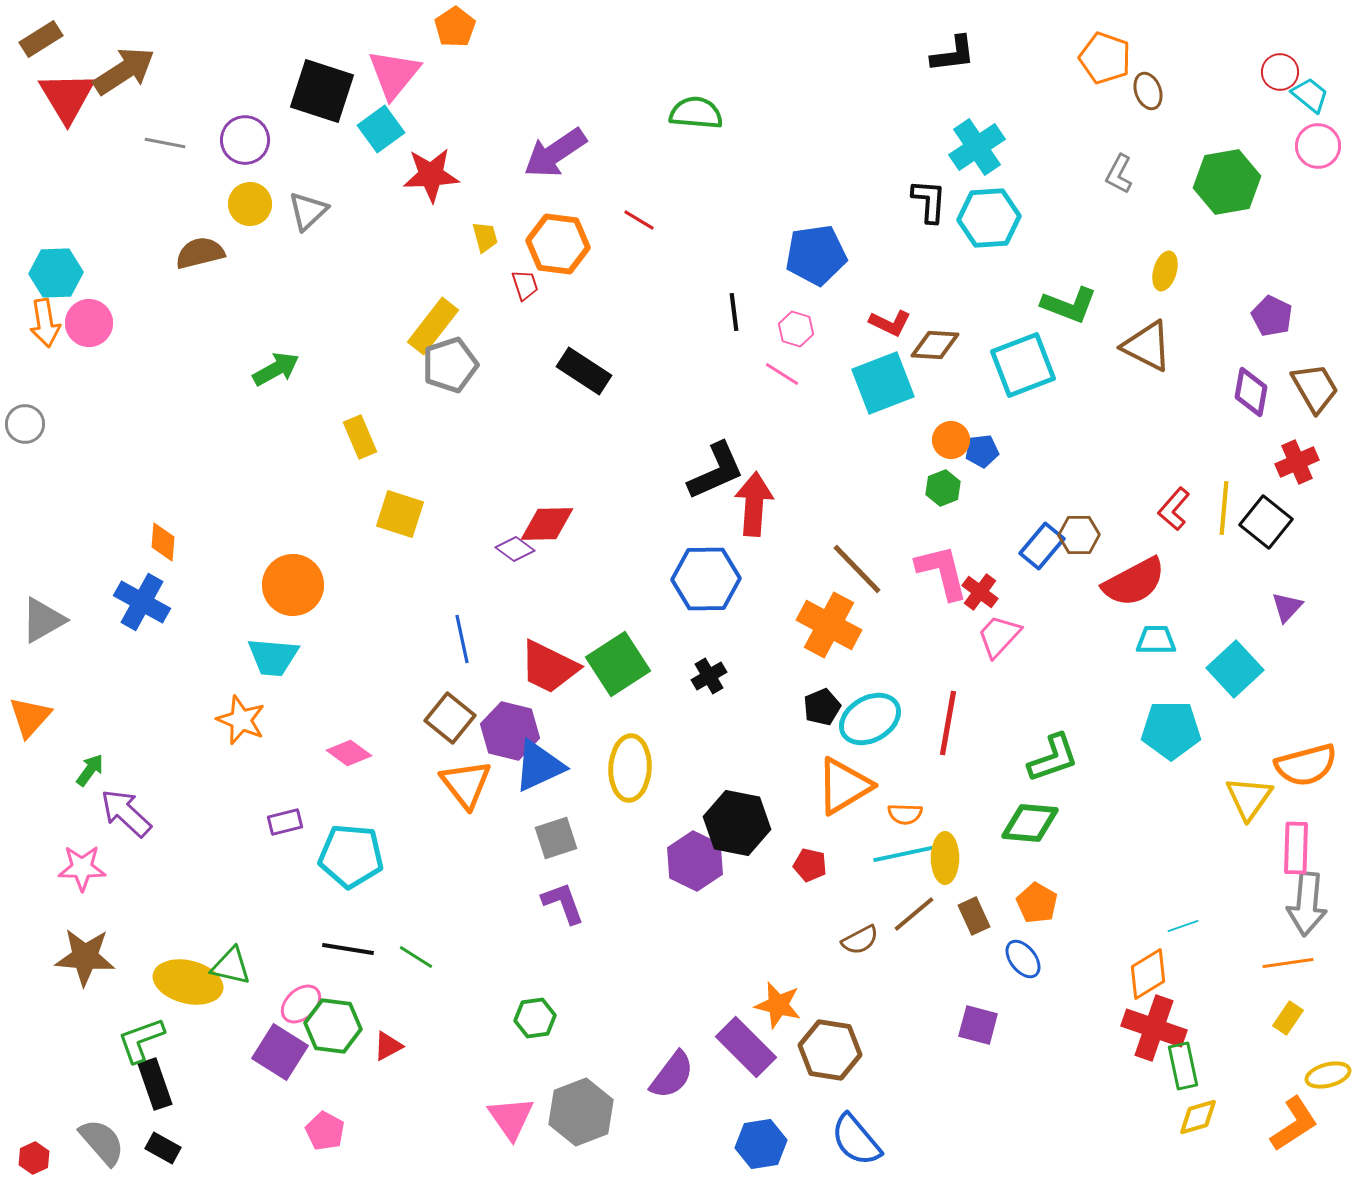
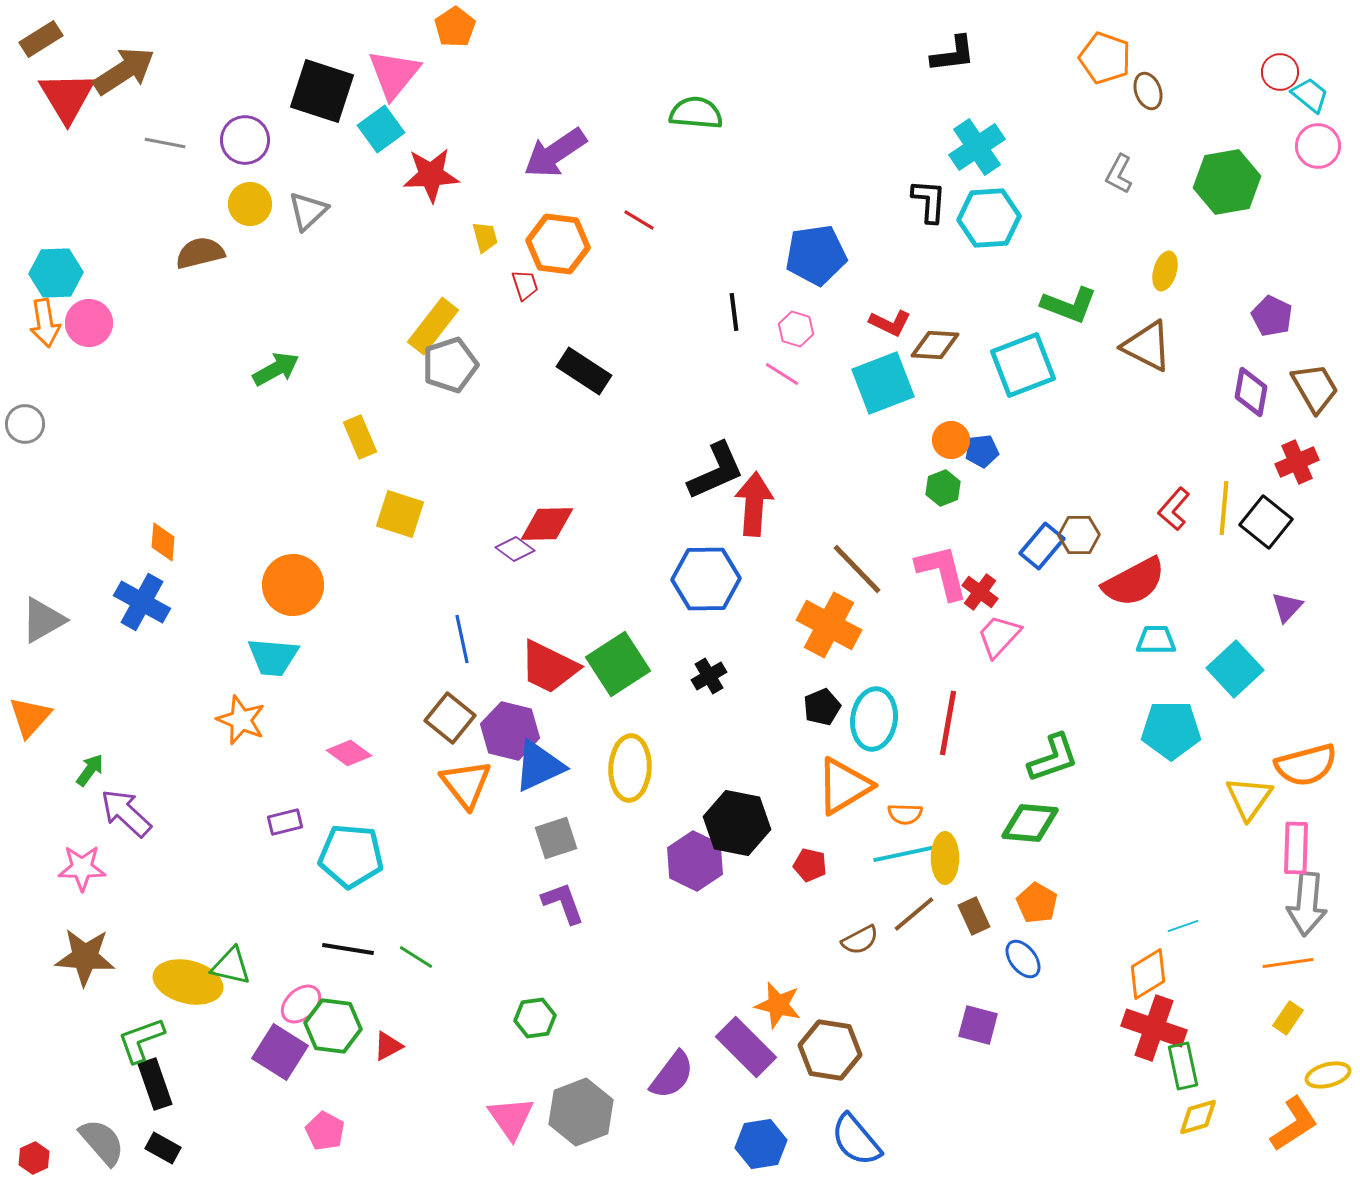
cyan ellipse at (870, 719): moved 4 px right; rotated 52 degrees counterclockwise
